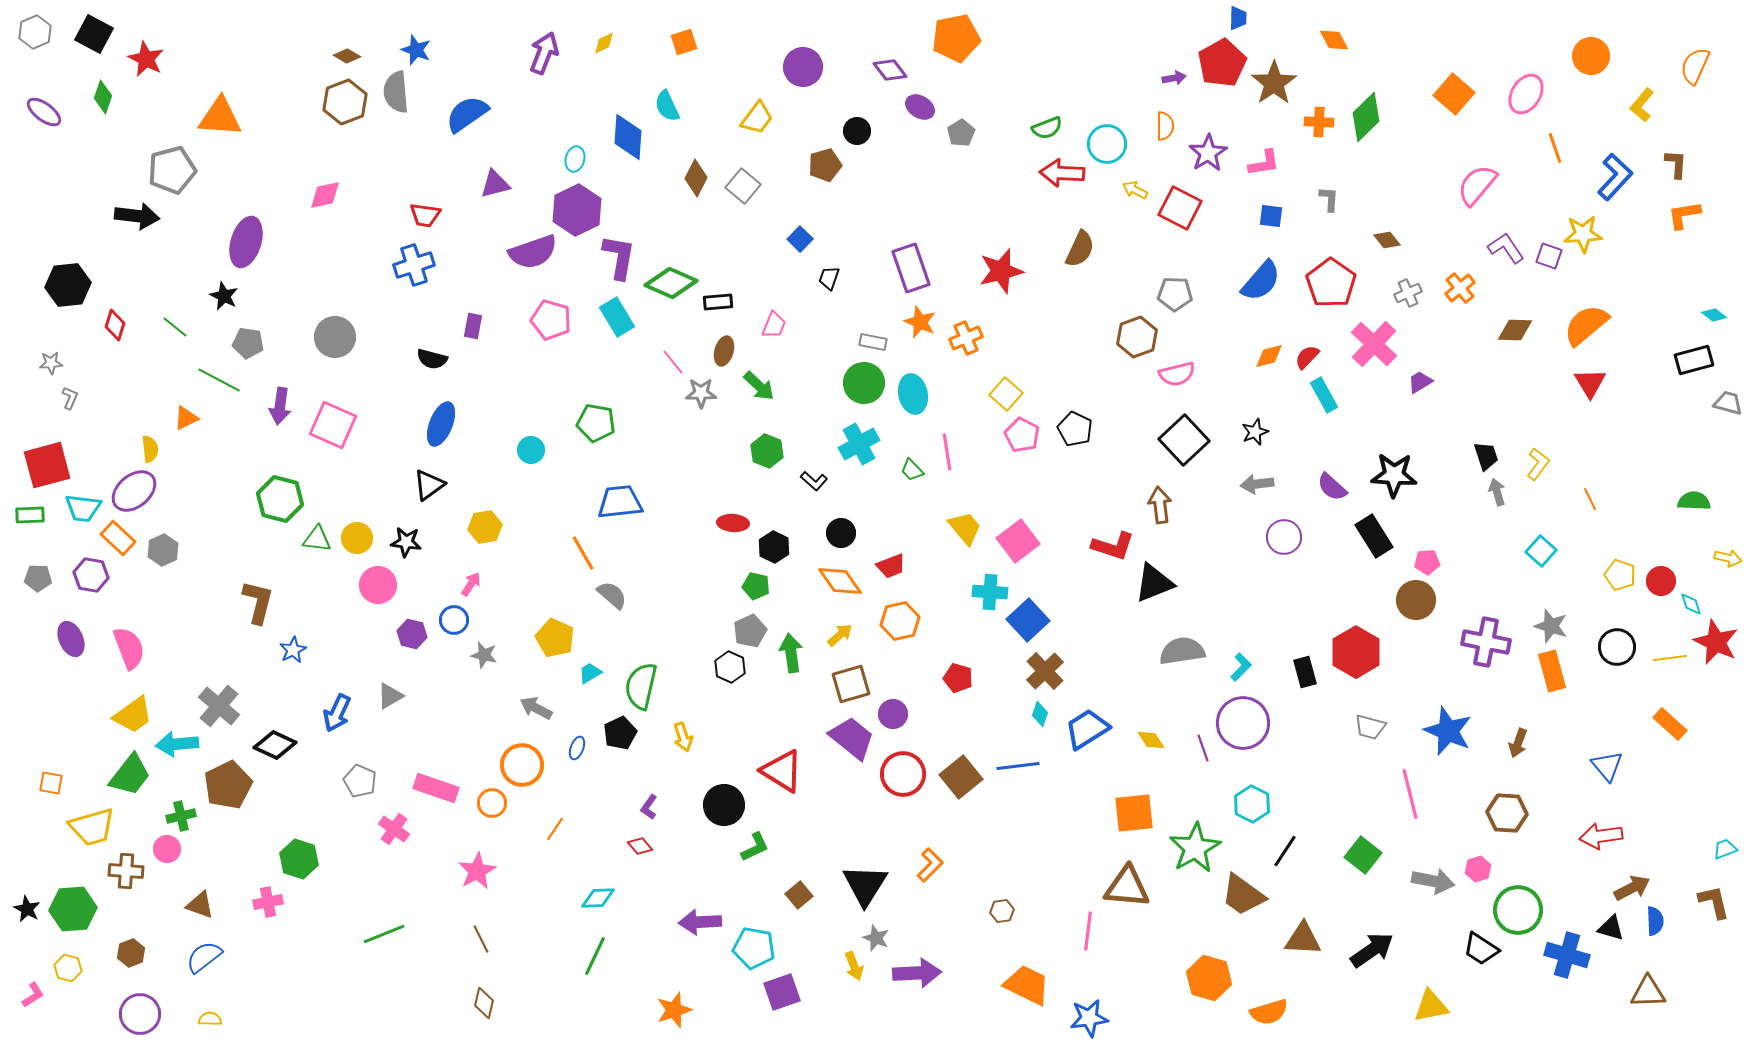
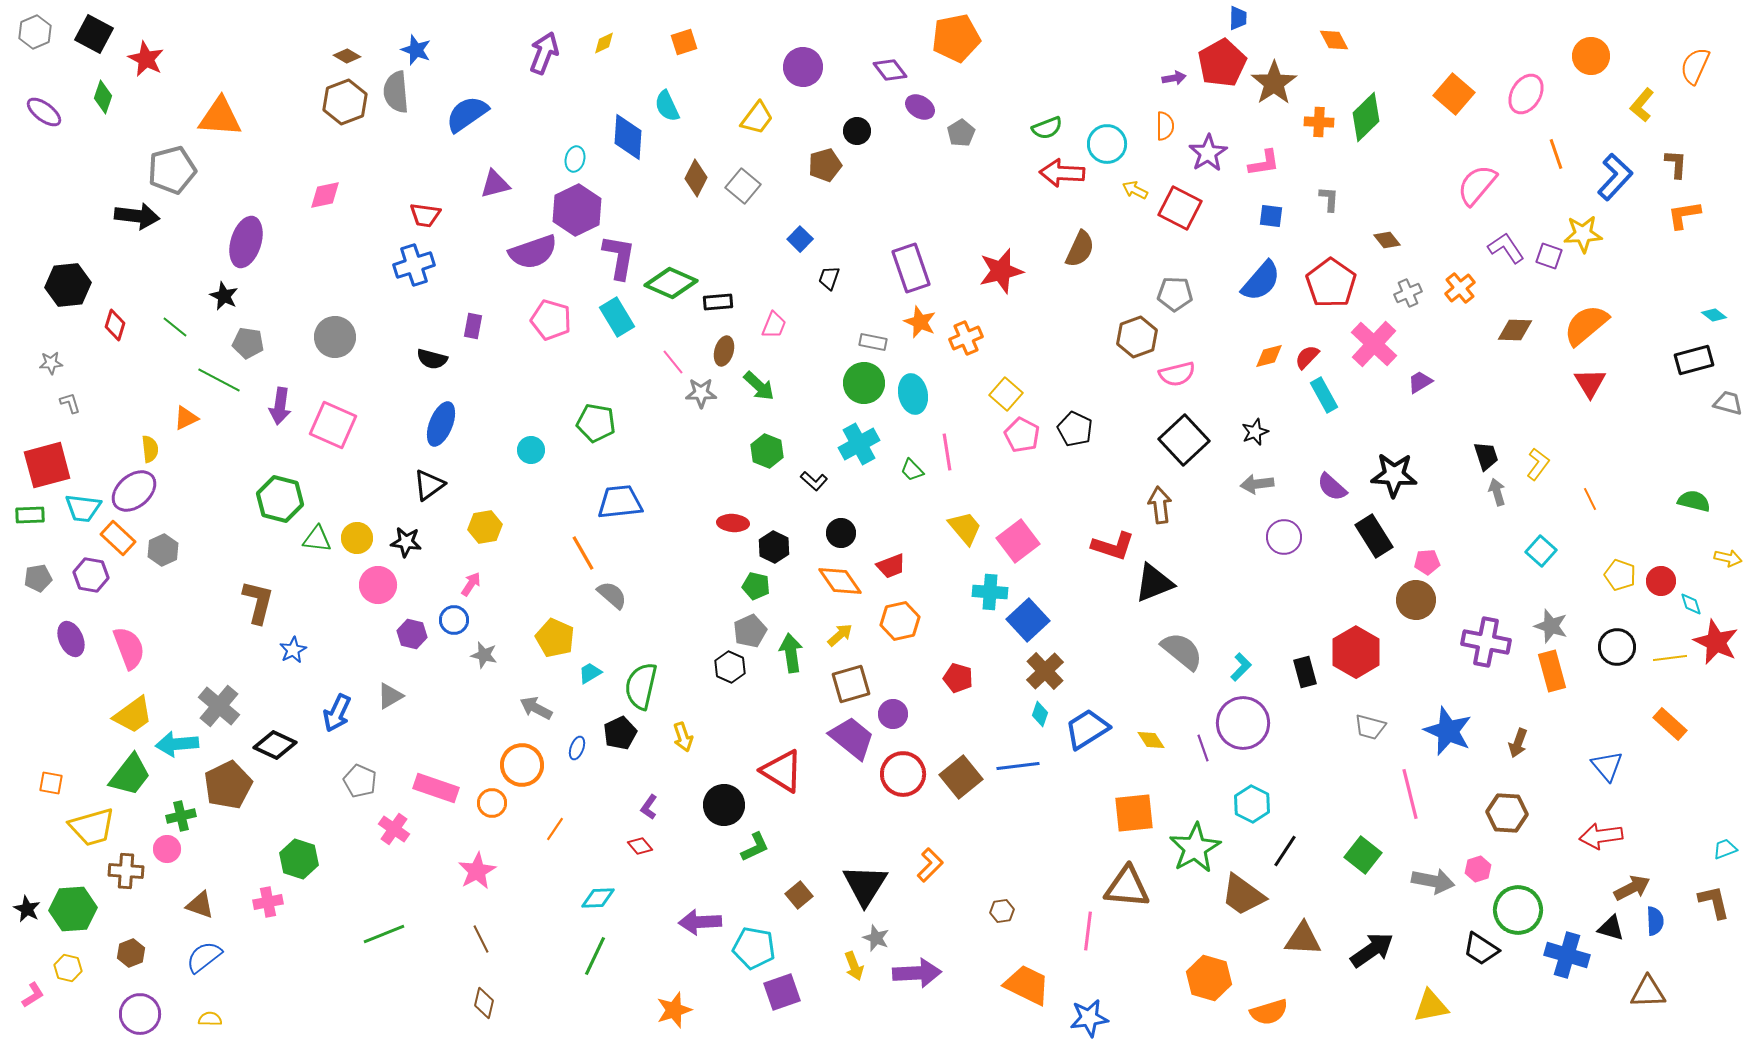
orange line at (1555, 148): moved 1 px right, 6 px down
gray L-shape at (70, 398): moved 5 px down; rotated 40 degrees counterclockwise
green semicircle at (1694, 501): rotated 12 degrees clockwise
gray pentagon at (38, 578): rotated 12 degrees counterclockwise
gray semicircle at (1182, 651): rotated 48 degrees clockwise
